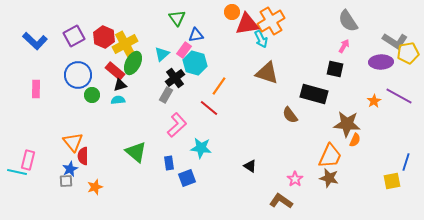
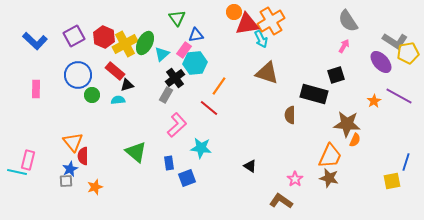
orange circle at (232, 12): moved 2 px right
purple ellipse at (381, 62): rotated 50 degrees clockwise
green ellipse at (133, 63): moved 12 px right, 20 px up
cyan hexagon at (195, 63): rotated 20 degrees counterclockwise
black square at (335, 69): moved 1 px right, 6 px down; rotated 30 degrees counterclockwise
black triangle at (120, 85): moved 7 px right
brown semicircle at (290, 115): rotated 36 degrees clockwise
